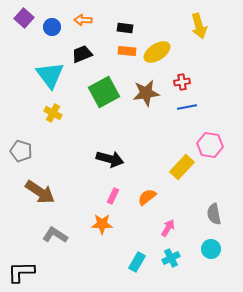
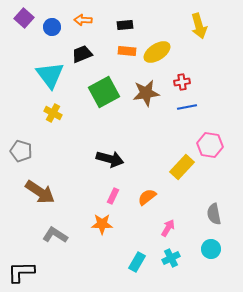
black rectangle: moved 3 px up; rotated 14 degrees counterclockwise
